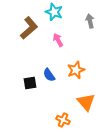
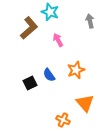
cyan star: moved 4 px left
black square: rotated 16 degrees counterclockwise
orange triangle: moved 1 px left, 1 px down
